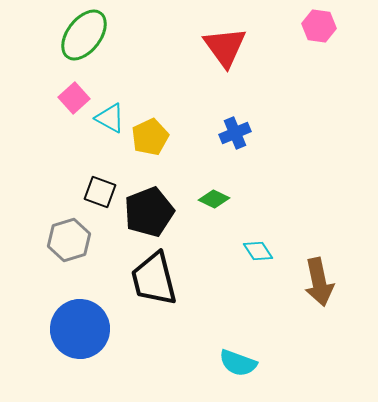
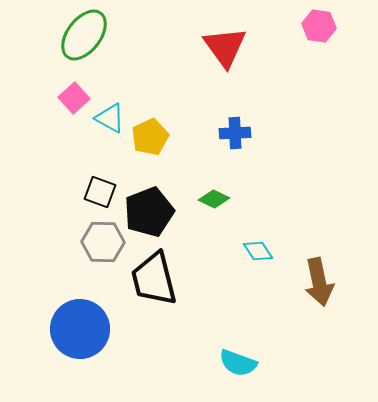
blue cross: rotated 20 degrees clockwise
gray hexagon: moved 34 px right, 2 px down; rotated 18 degrees clockwise
